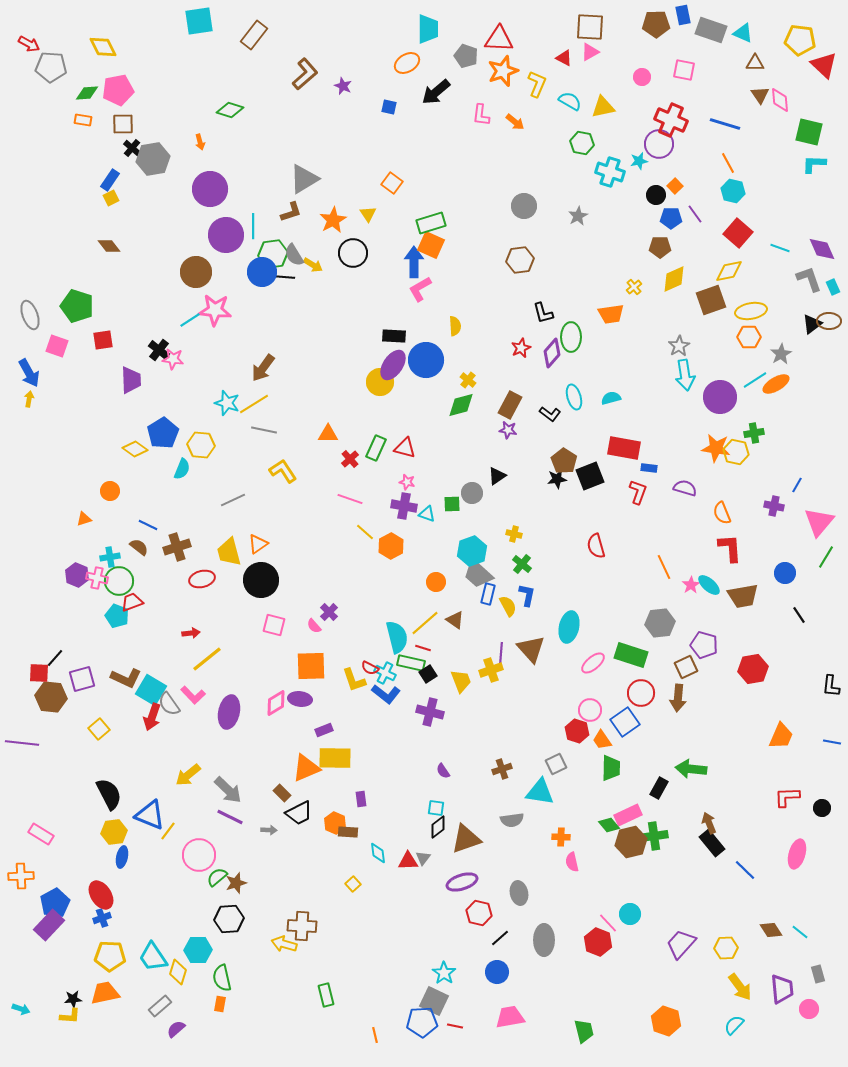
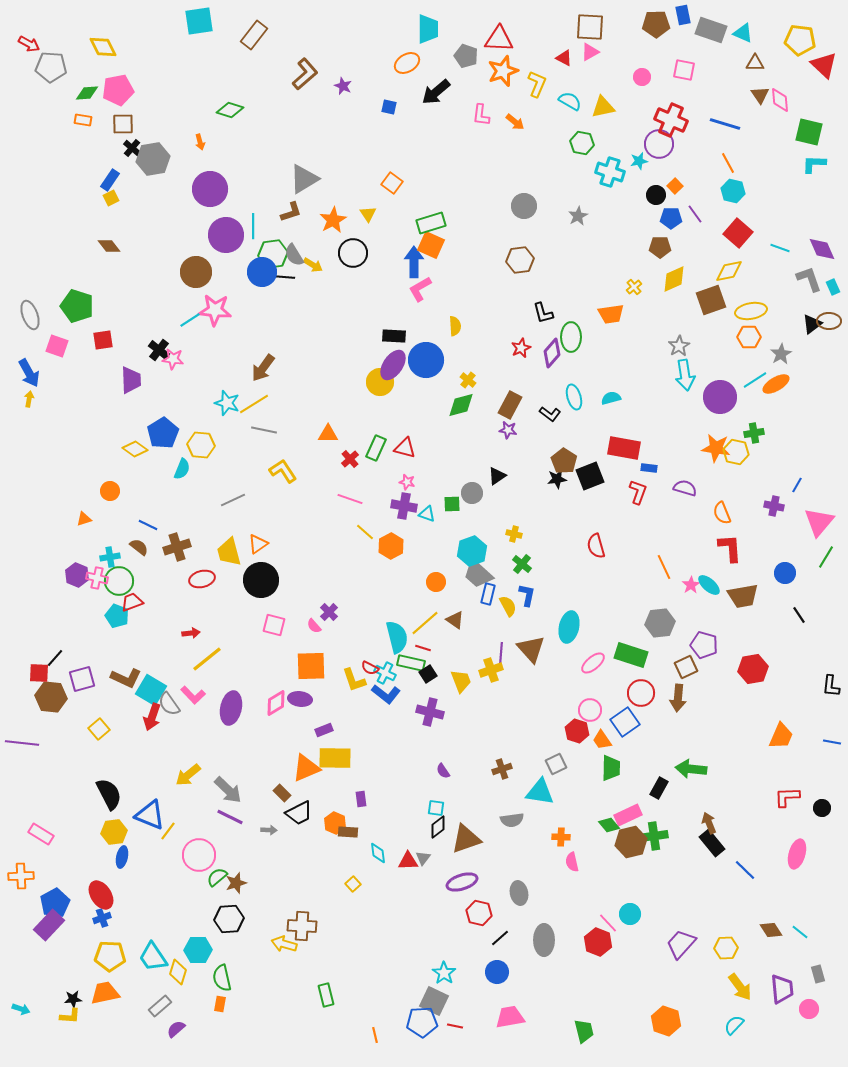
purple ellipse at (229, 712): moved 2 px right, 4 px up
